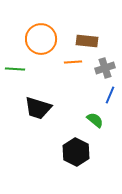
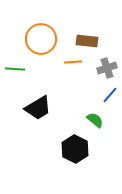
gray cross: moved 2 px right
blue line: rotated 18 degrees clockwise
black trapezoid: rotated 48 degrees counterclockwise
black hexagon: moved 1 px left, 3 px up
